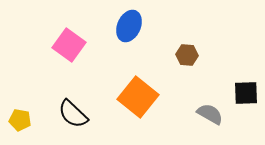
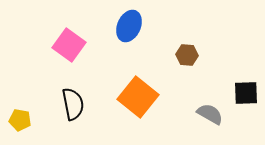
black semicircle: moved 10 px up; rotated 144 degrees counterclockwise
